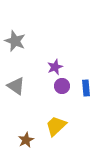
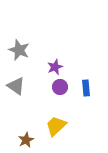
gray star: moved 4 px right, 9 px down
purple circle: moved 2 px left, 1 px down
